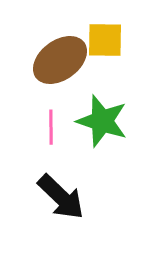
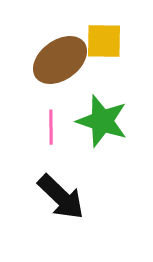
yellow square: moved 1 px left, 1 px down
